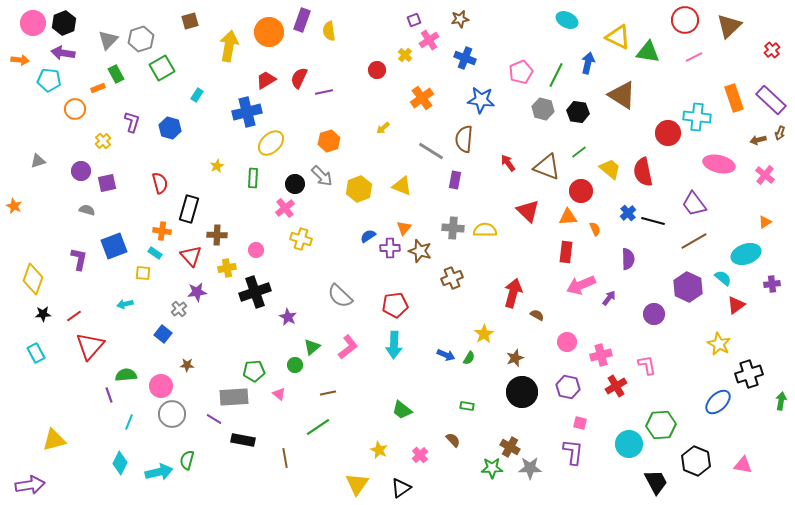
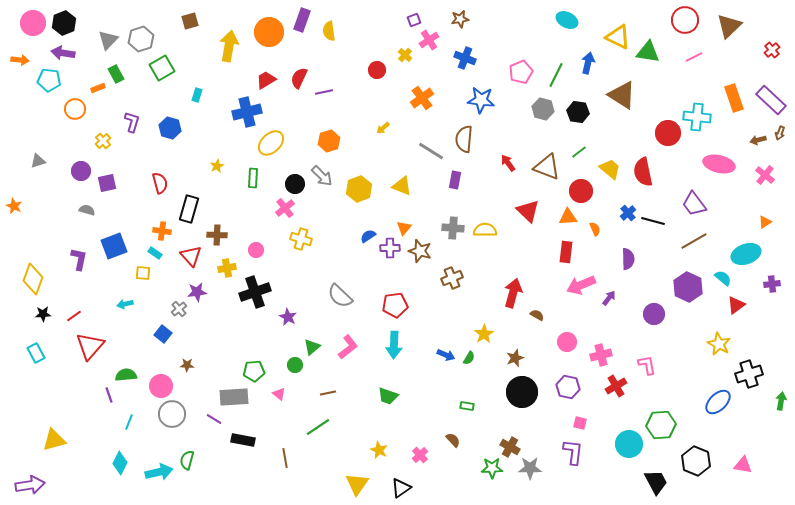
cyan rectangle at (197, 95): rotated 16 degrees counterclockwise
green trapezoid at (402, 410): moved 14 px left, 14 px up; rotated 20 degrees counterclockwise
